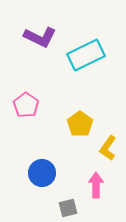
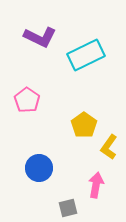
pink pentagon: moved 1 px right, 5 px up
yellow pentagon: moved 4 px right, 1 px down
yellow L-shape: moved 1 px right, 1 px up
blue circle: moved 3 px left, 5 px up
pink arrow: rotated 10 degrees clockwise
